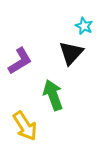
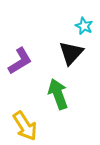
green arrow: moved 5 px right, 1 px up
